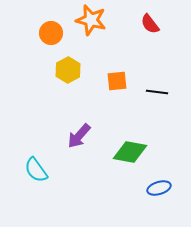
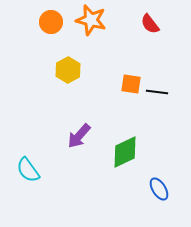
orange circle: moved 11 px up
orange square: moved 14 px right, 3 px down; rotated 15 degrees clockwise
green diamond: moved 5 px left; rotated 36 degrees counterclockwise
cyan semicircle: moved 8 px left
blue ellipse: moved 1 px down; rotated 75 degrees clockwise
